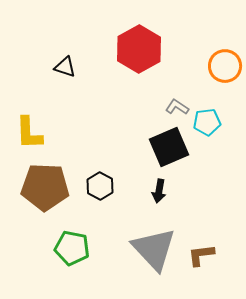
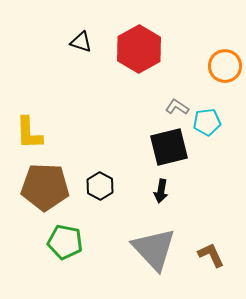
black triangle: moved 16 px right, 25 px up
black square: rotated 9 degrees clockwise
black arrow: moved 2 px right
green pentagon: moved 7 px left, 6 px up
brown L-shape: moved 10 px right; rotated 72 degrees clockwise
